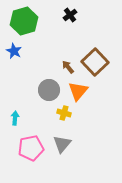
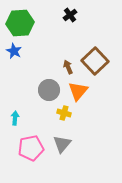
green hexagon: moved 4 px left, 2 px down; rotated 12 degrees clockwise
brown square: moved 1 px up
brown arrow: rotated 16 degrees clockwise
